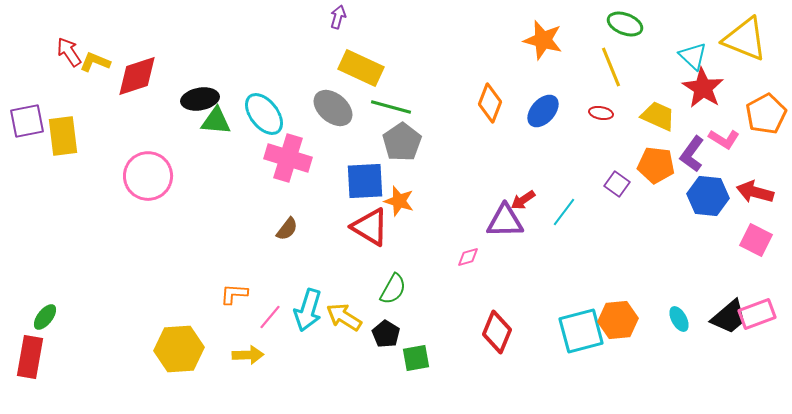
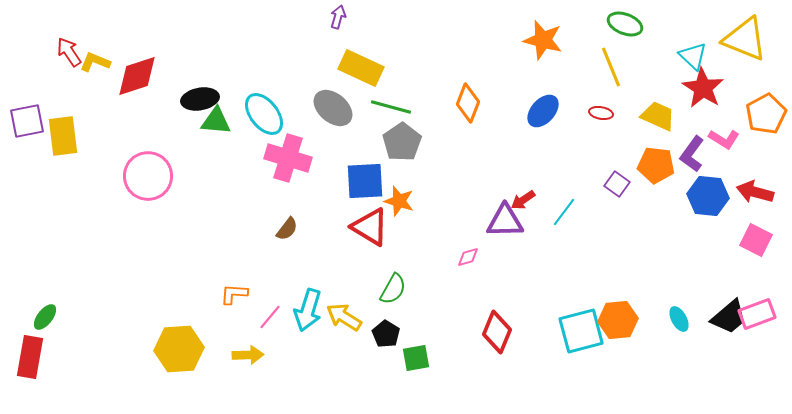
orange diamond at (490, 103): moved 22 px left
